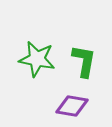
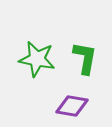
green L-shape: moved 1 px right, 3 px up
